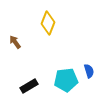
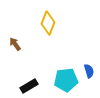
brown arrow: moved 2 px down
